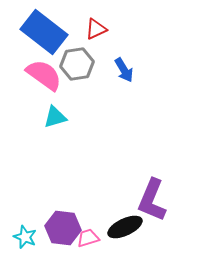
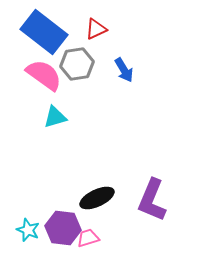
black ellipse: moved 28 px left, 29 px up
cyan star: moved 3 px right, 7 px up
